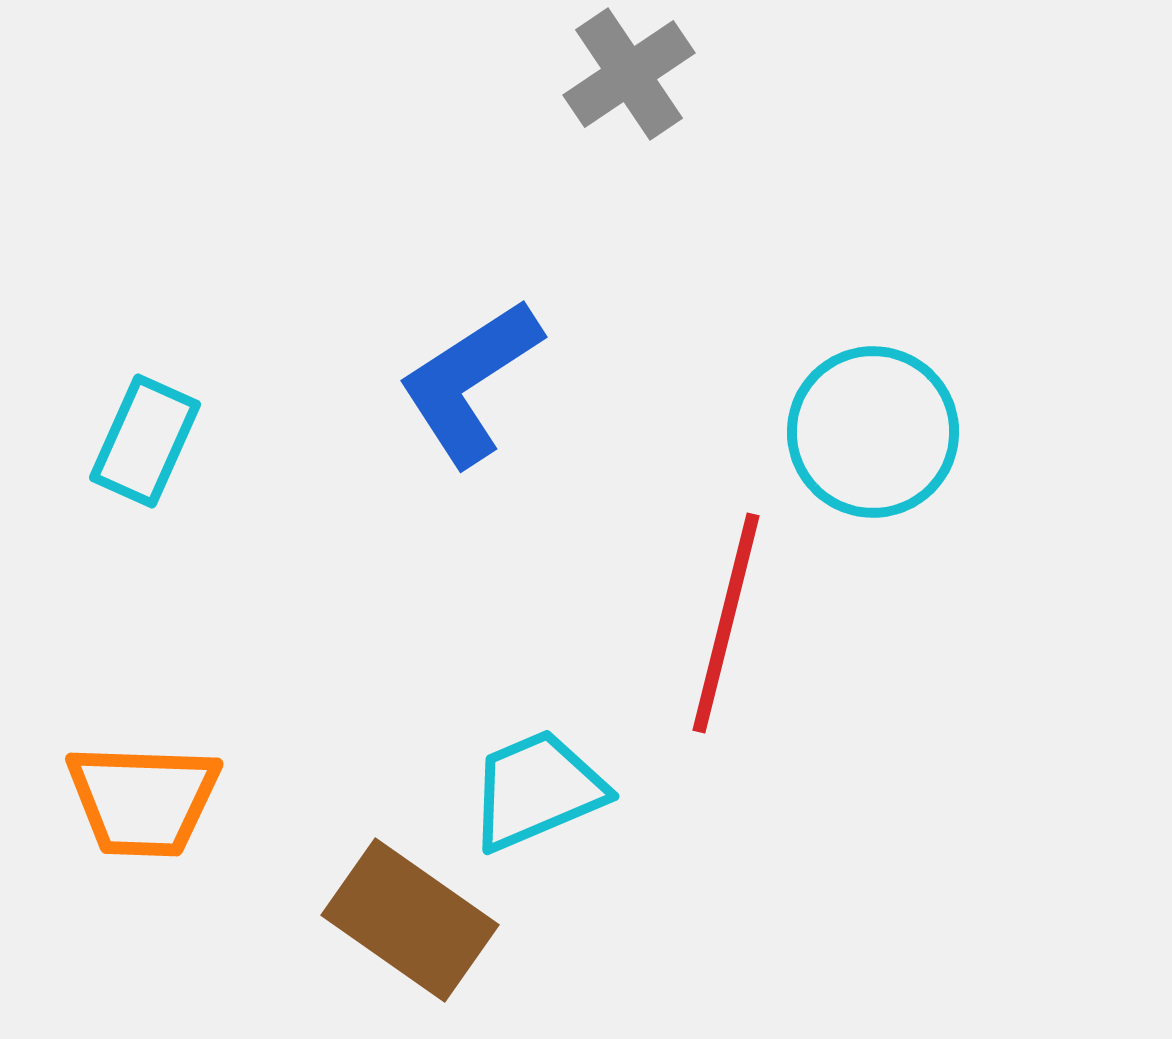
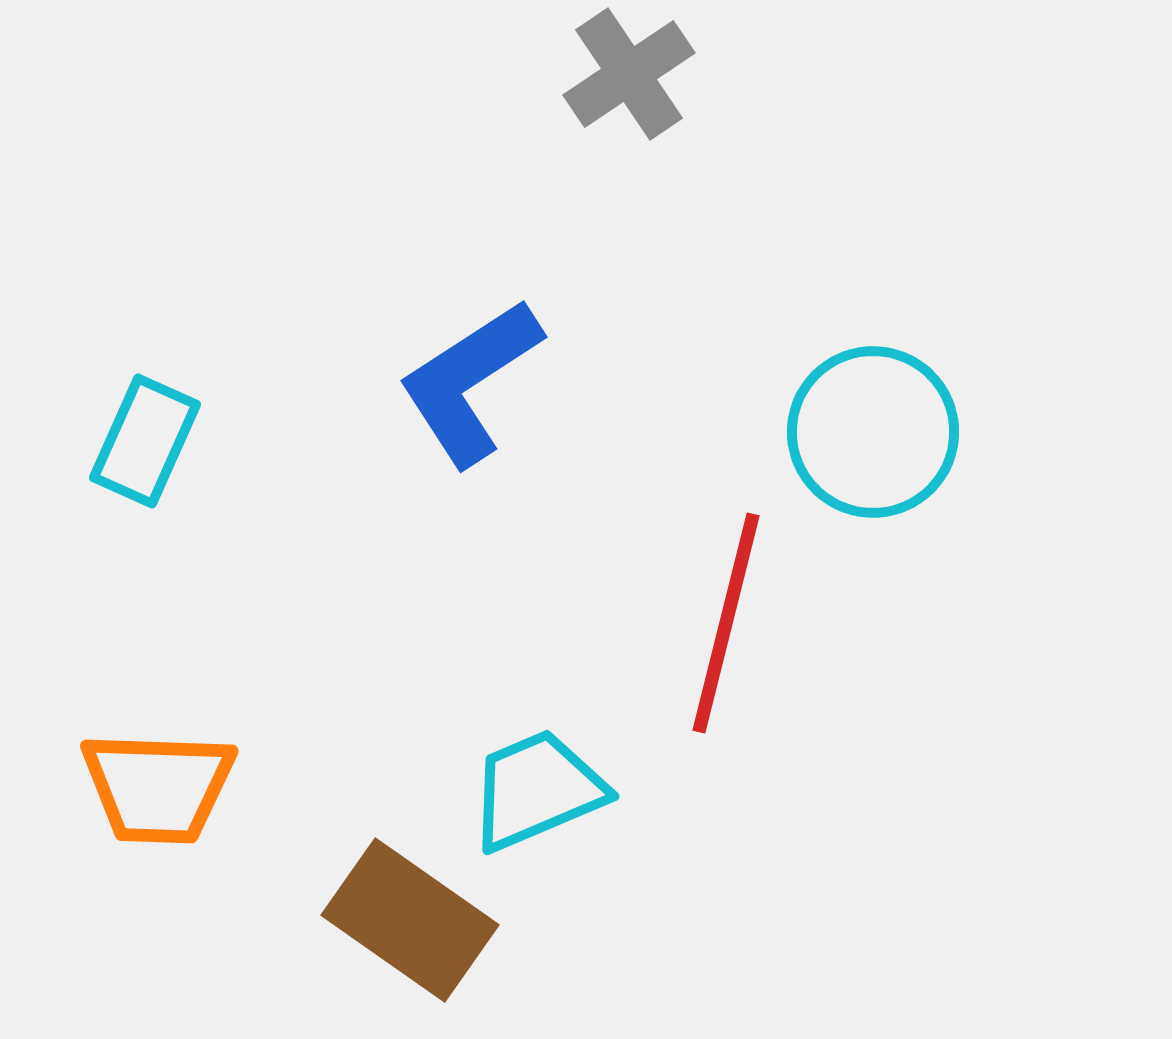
orange trapezoid: moved 15 px right, 13 px up
